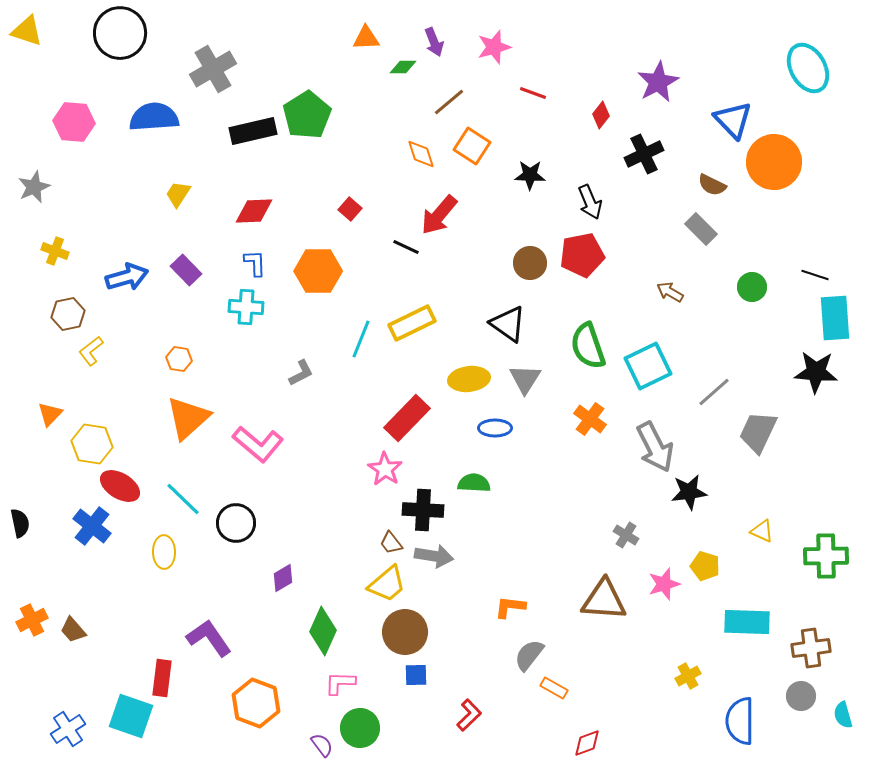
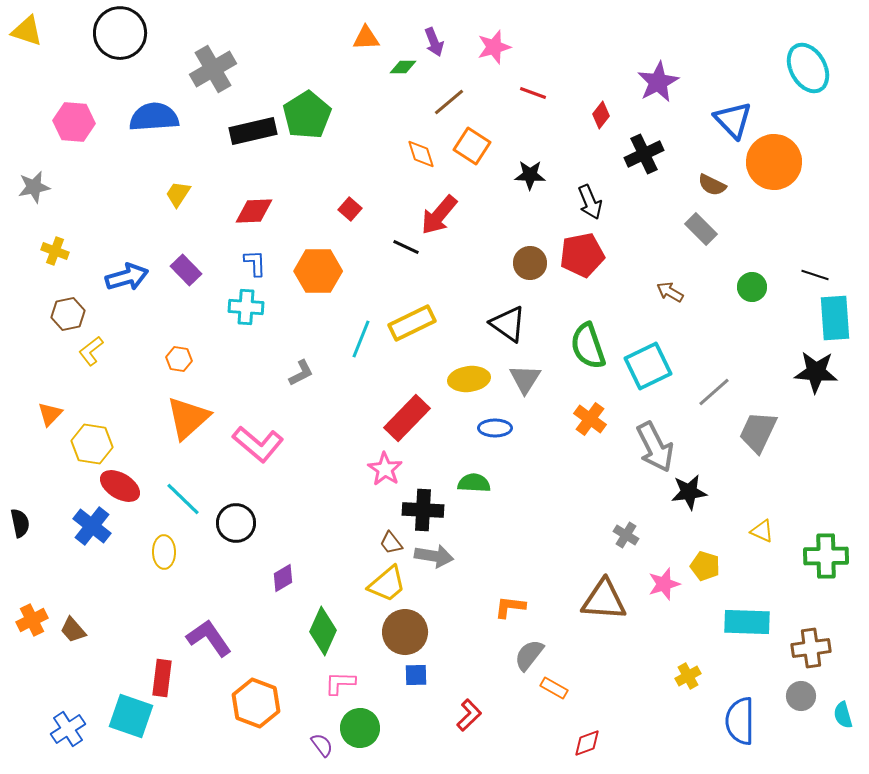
gray star at (34, 187): rotated 12 degrees clockwise
